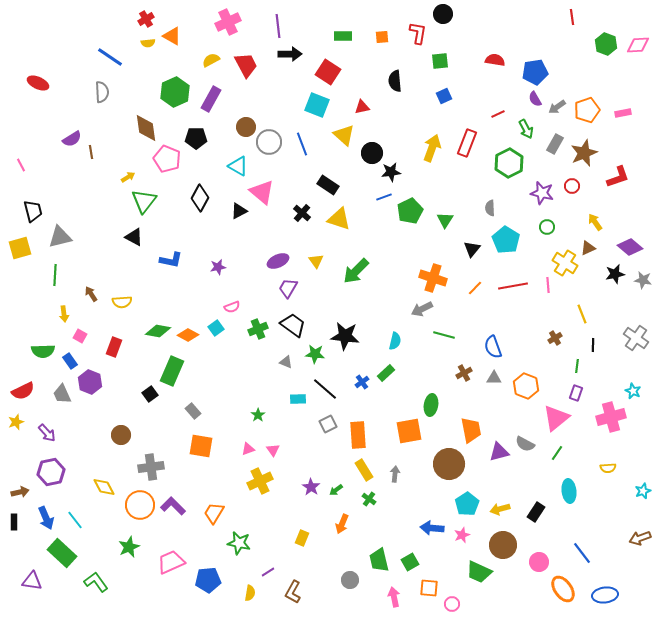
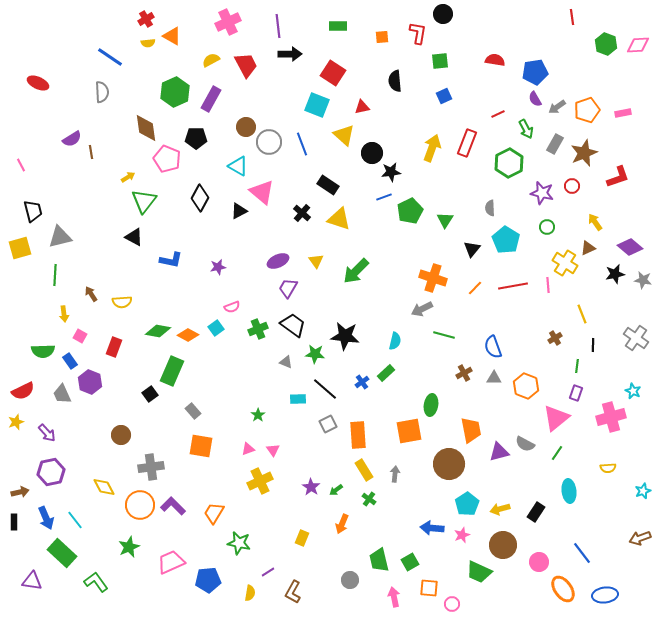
green rectangle at (343, 36): moved 5 px left, 10 px up
red square at (328, 72): moved 5 px right, 1 px down
